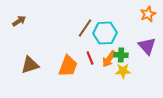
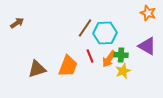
orange star: moved 1 px up; rotated 28 degrees counterclockwise
brown arrow: moved 2 px left, 2 px down
purple triangle: rotated 18 degrees counterclockwise
red line: moved 2 px up
brown triangle: moved 7 px right, 4 px down
yellow star: rotated 21 degrees counterclockwise
